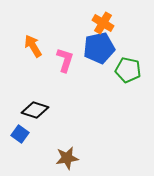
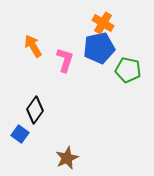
black diamond: rotated 72 degrees counterclockwise
brown star: rotated 15 degrees counterclockwise
